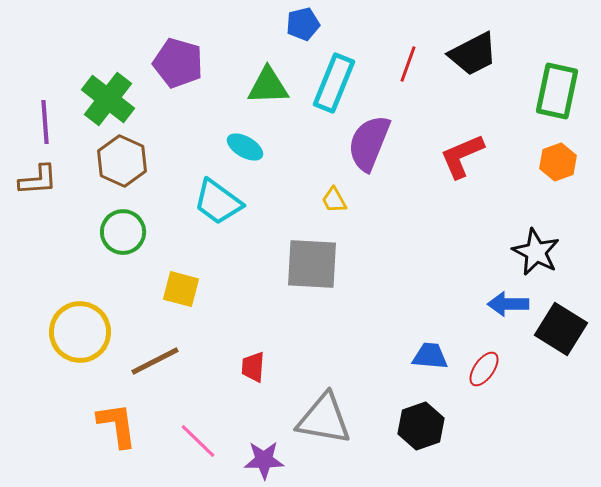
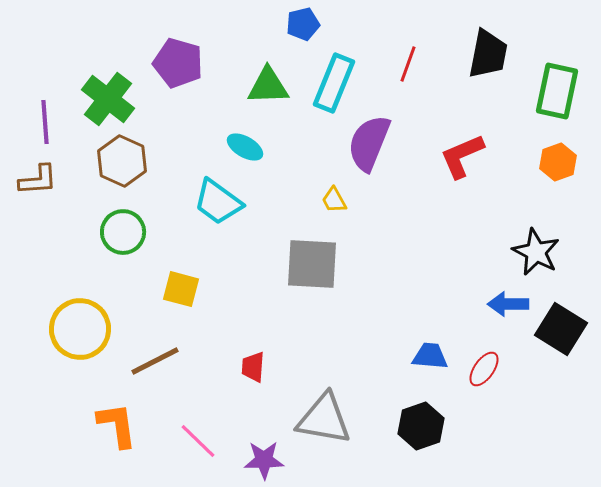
black trapezoid: moved 15 px right; rotated 52 degrees counterclockwise
yellow circle: moved 3 px up
